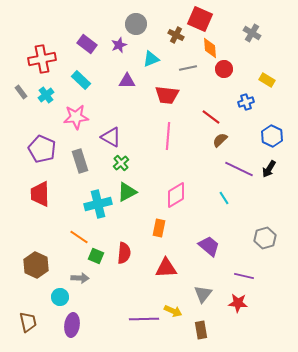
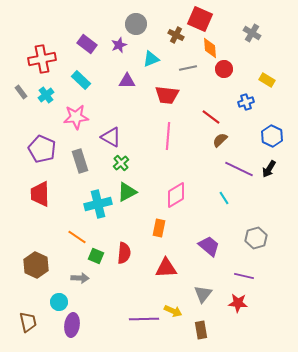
orange line at (79, 237): moved 2 px left
gray hexagon at (265, 238): moved 9 px left
cyan circle at (60, 297): moved 1 px left, 5 px down
